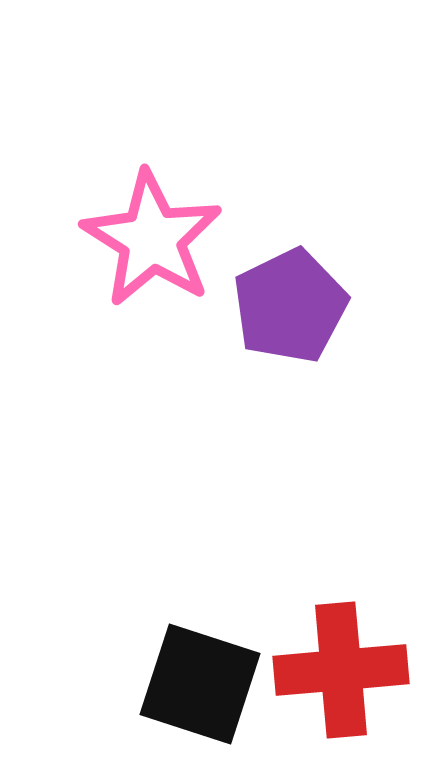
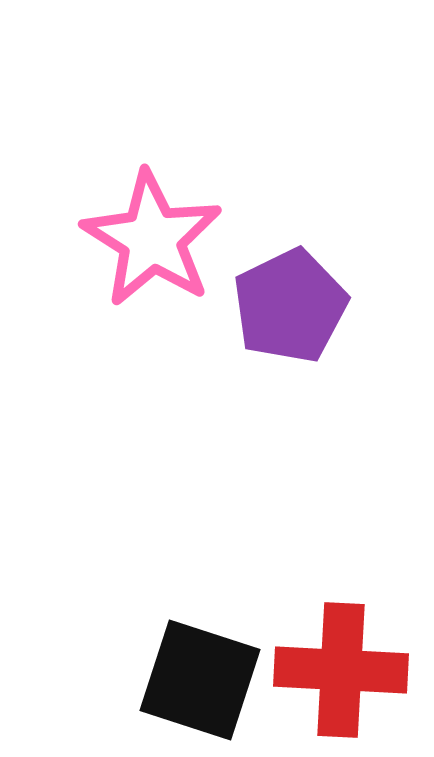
red cross: rotated 8 degrees clockwise
black square: moved 4 px up
